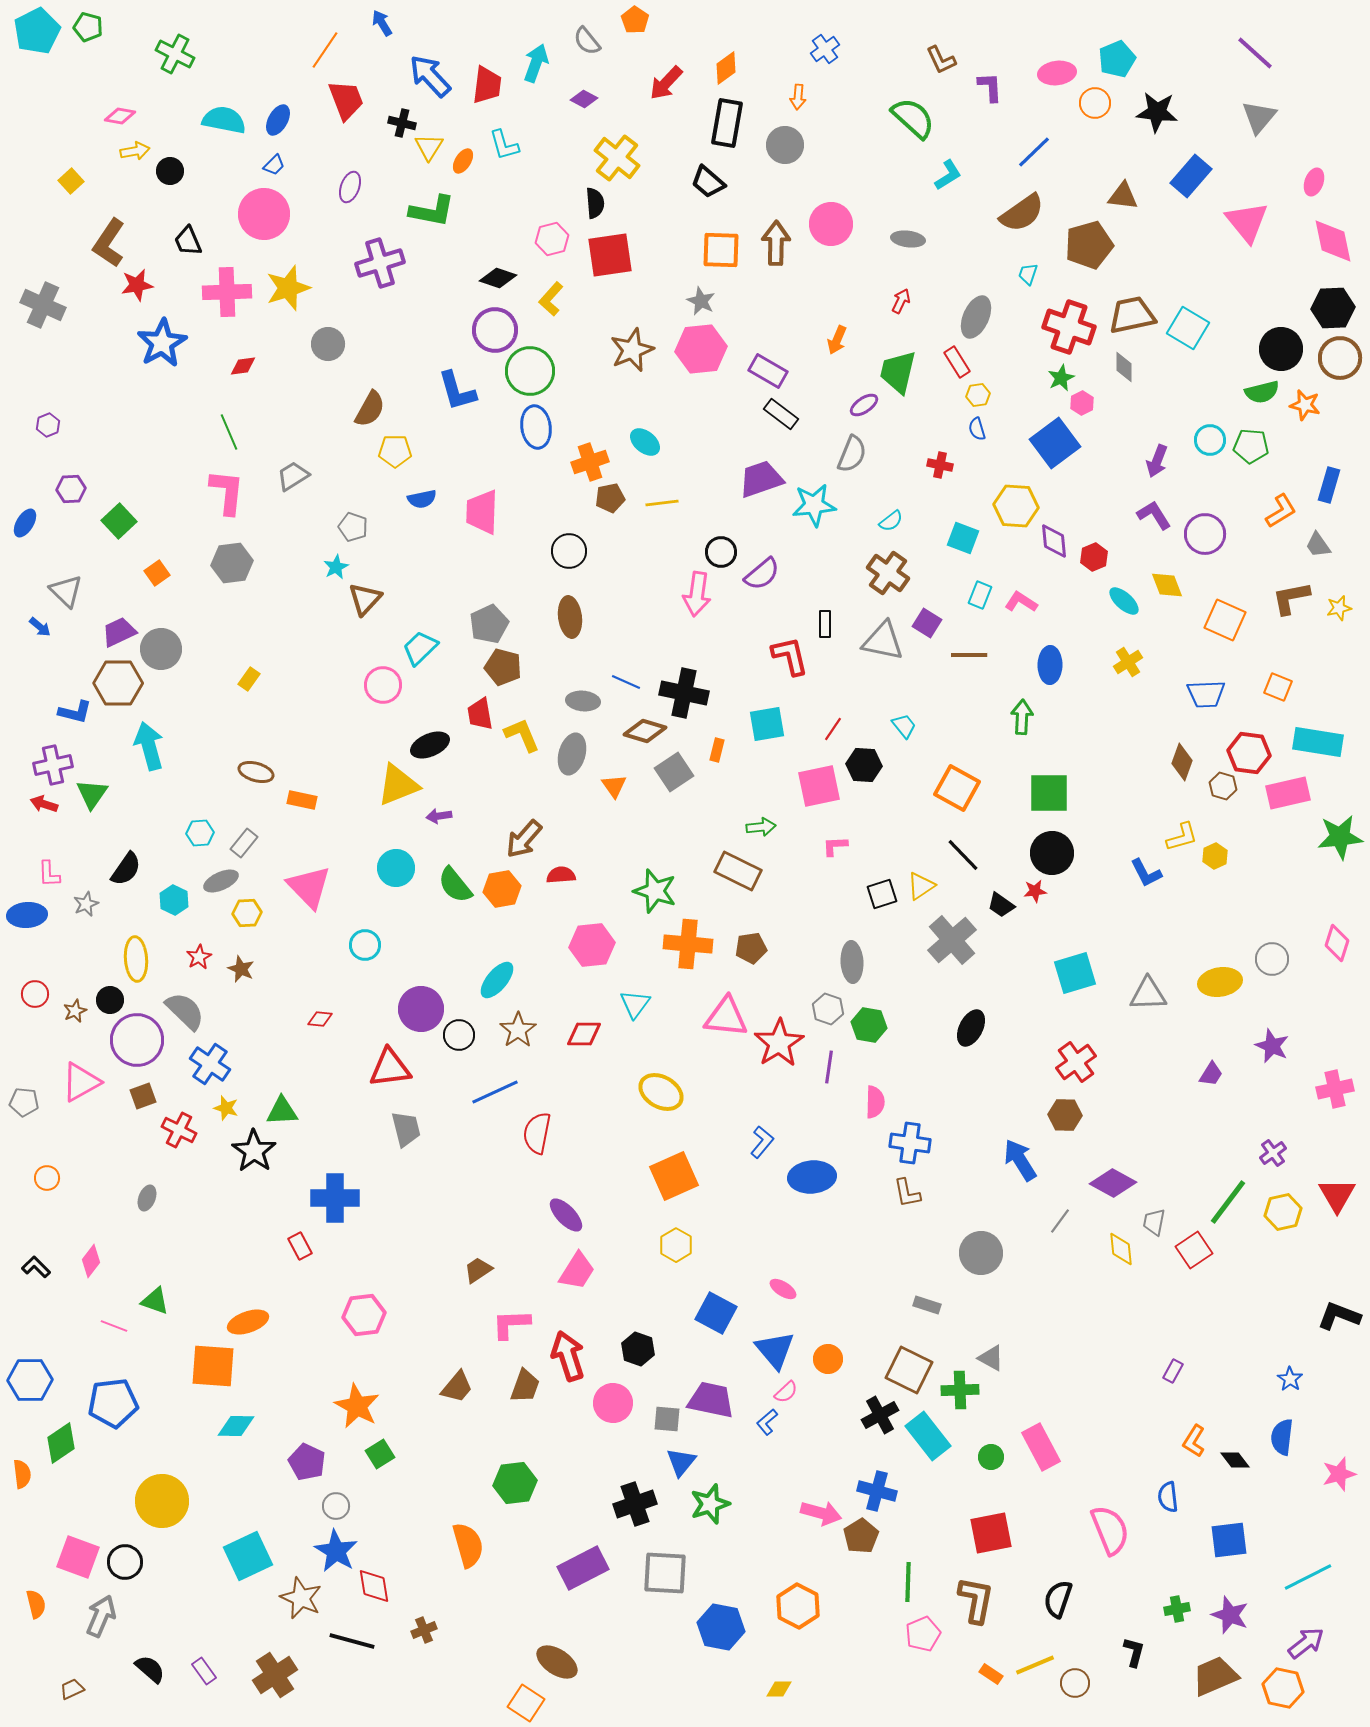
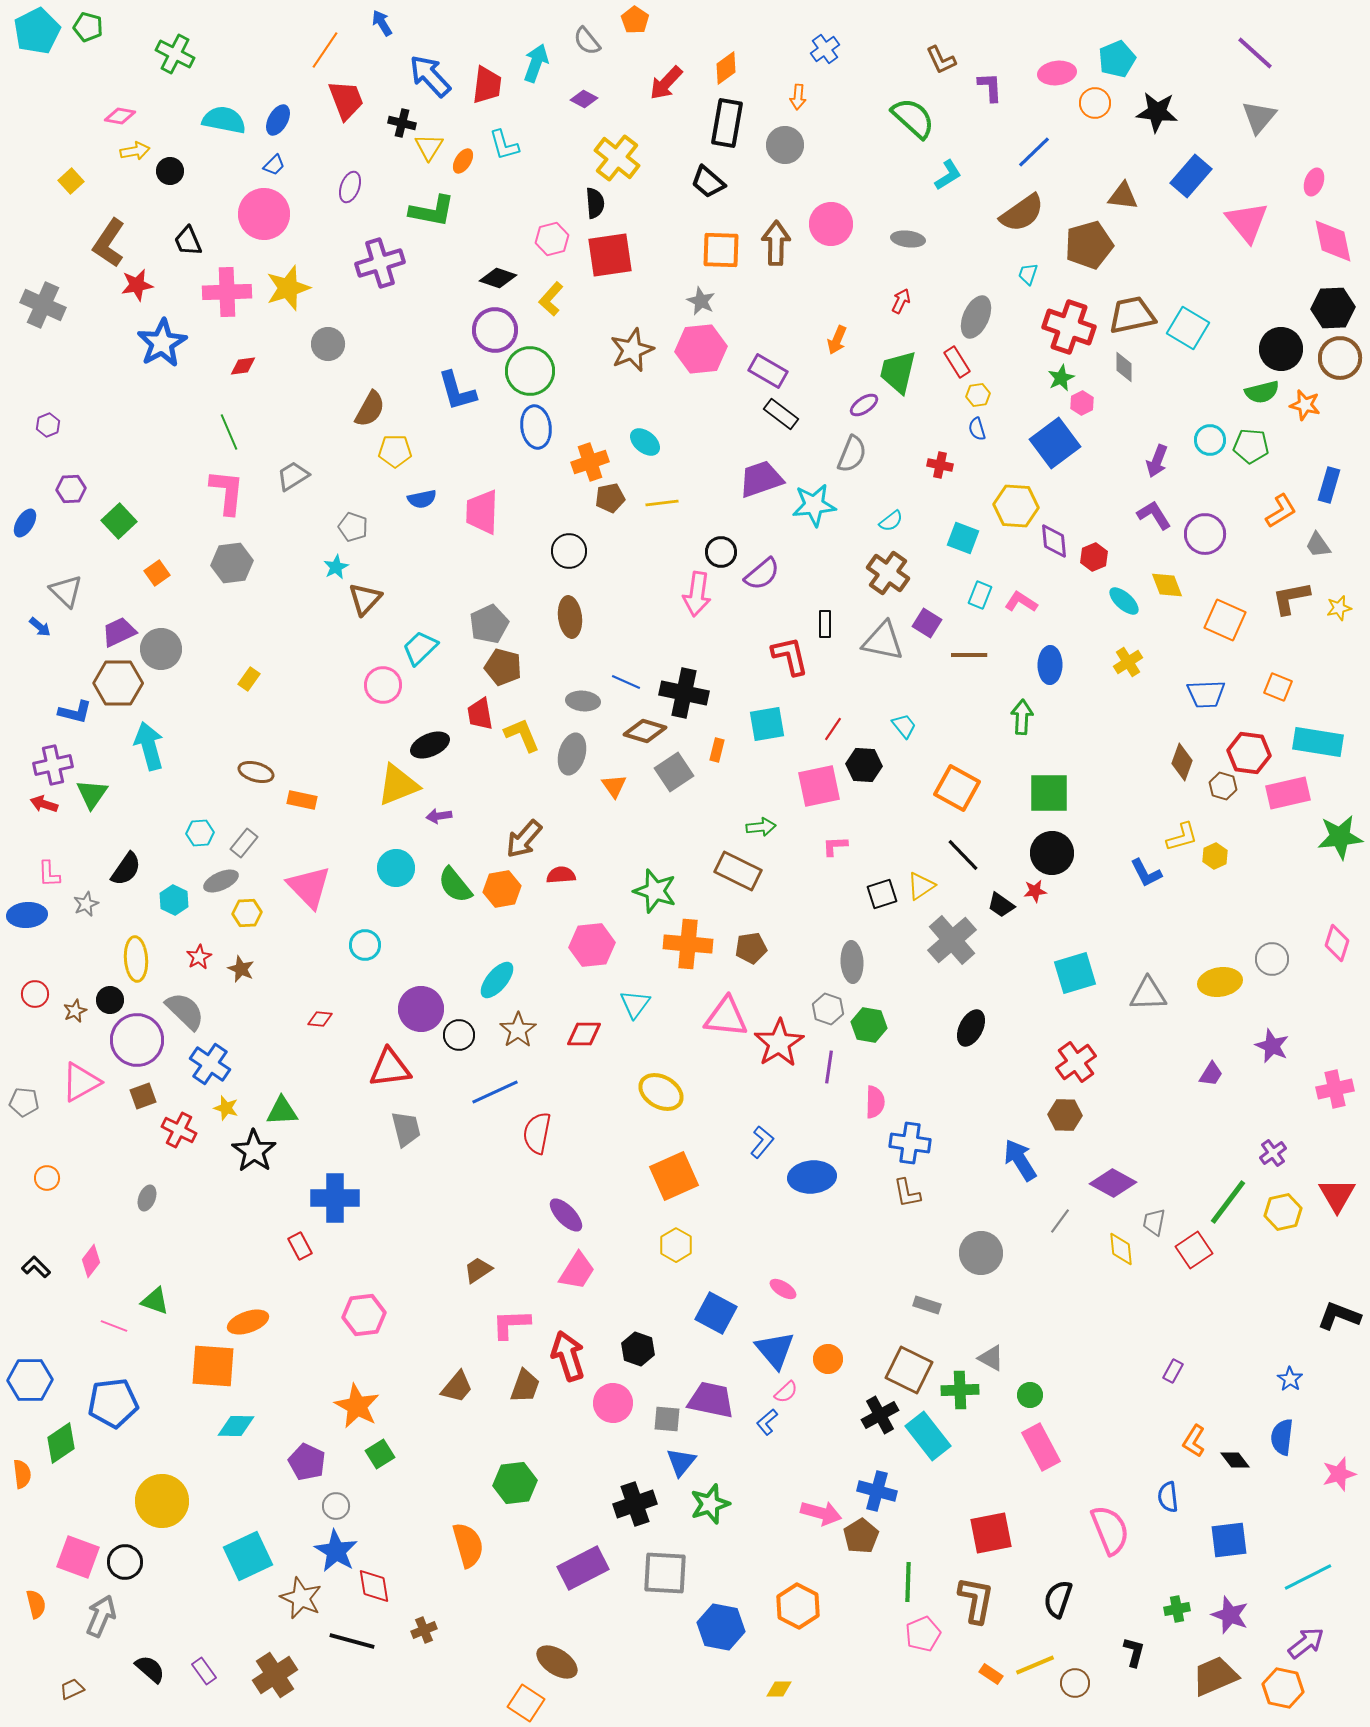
green circle at (991, 1457): moved 39 px right, 62 px up
